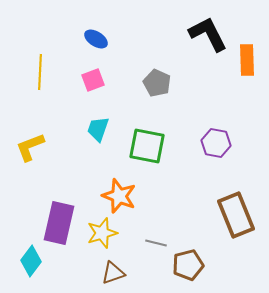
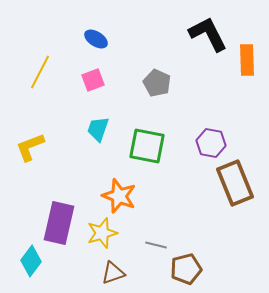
yellow line: rotated 24 degrees clockwise
purple hexagon: moved 5 px left
brown rectangle: moved 1 px left, 32 px up
gray line: moved 2 px down
brown pentagon: moved 2 px left, 4 px down
